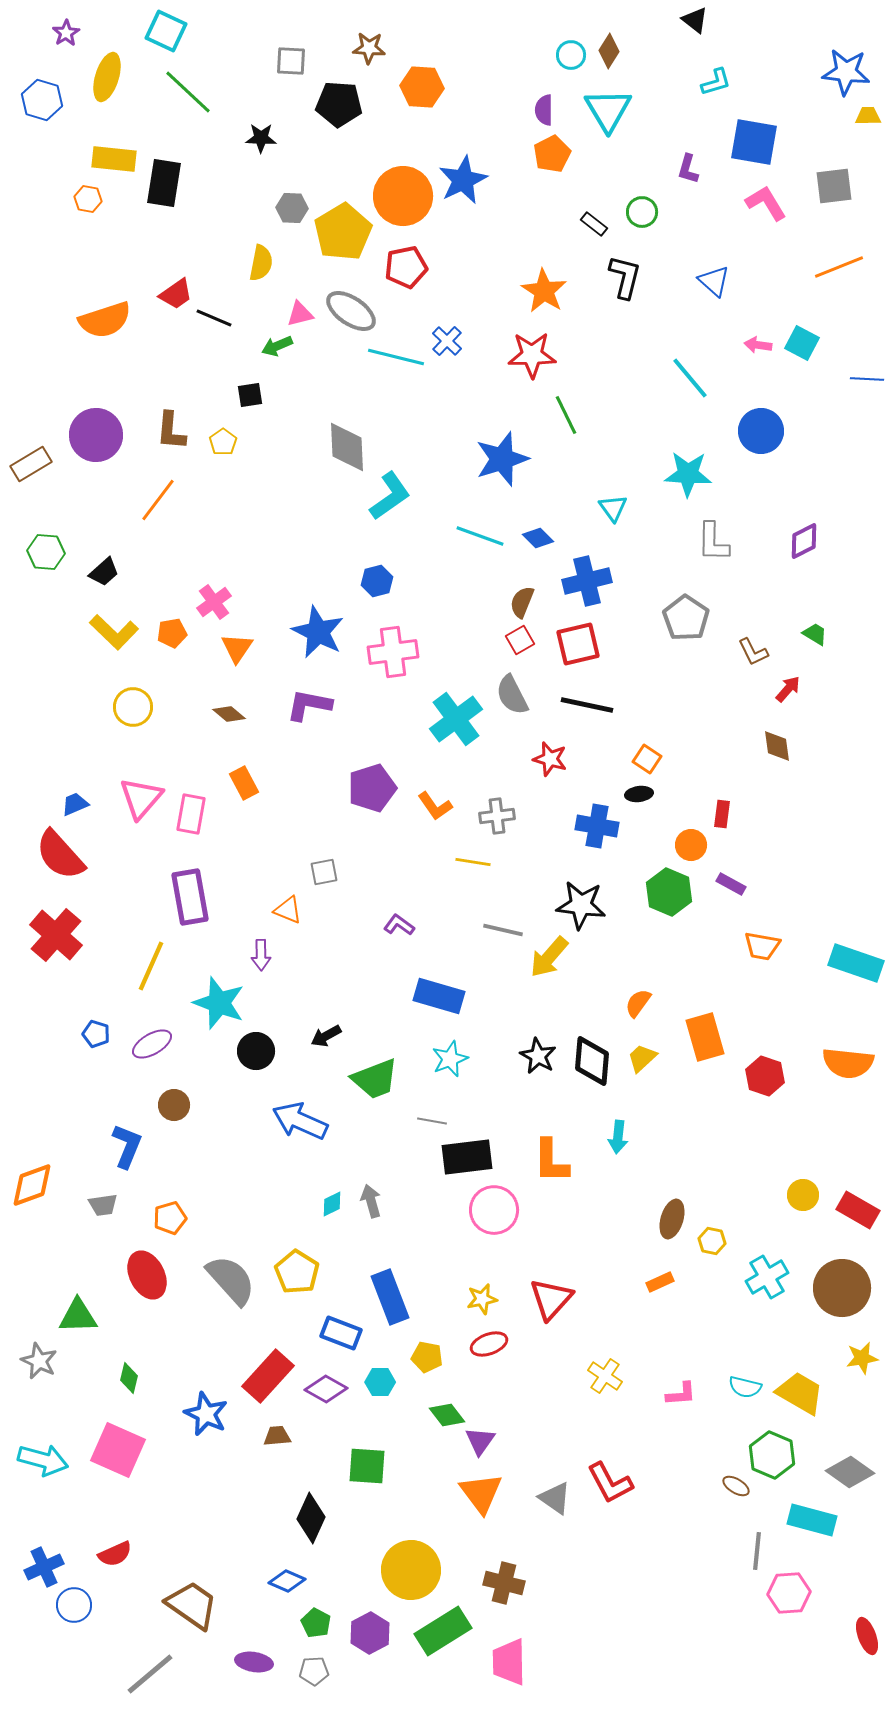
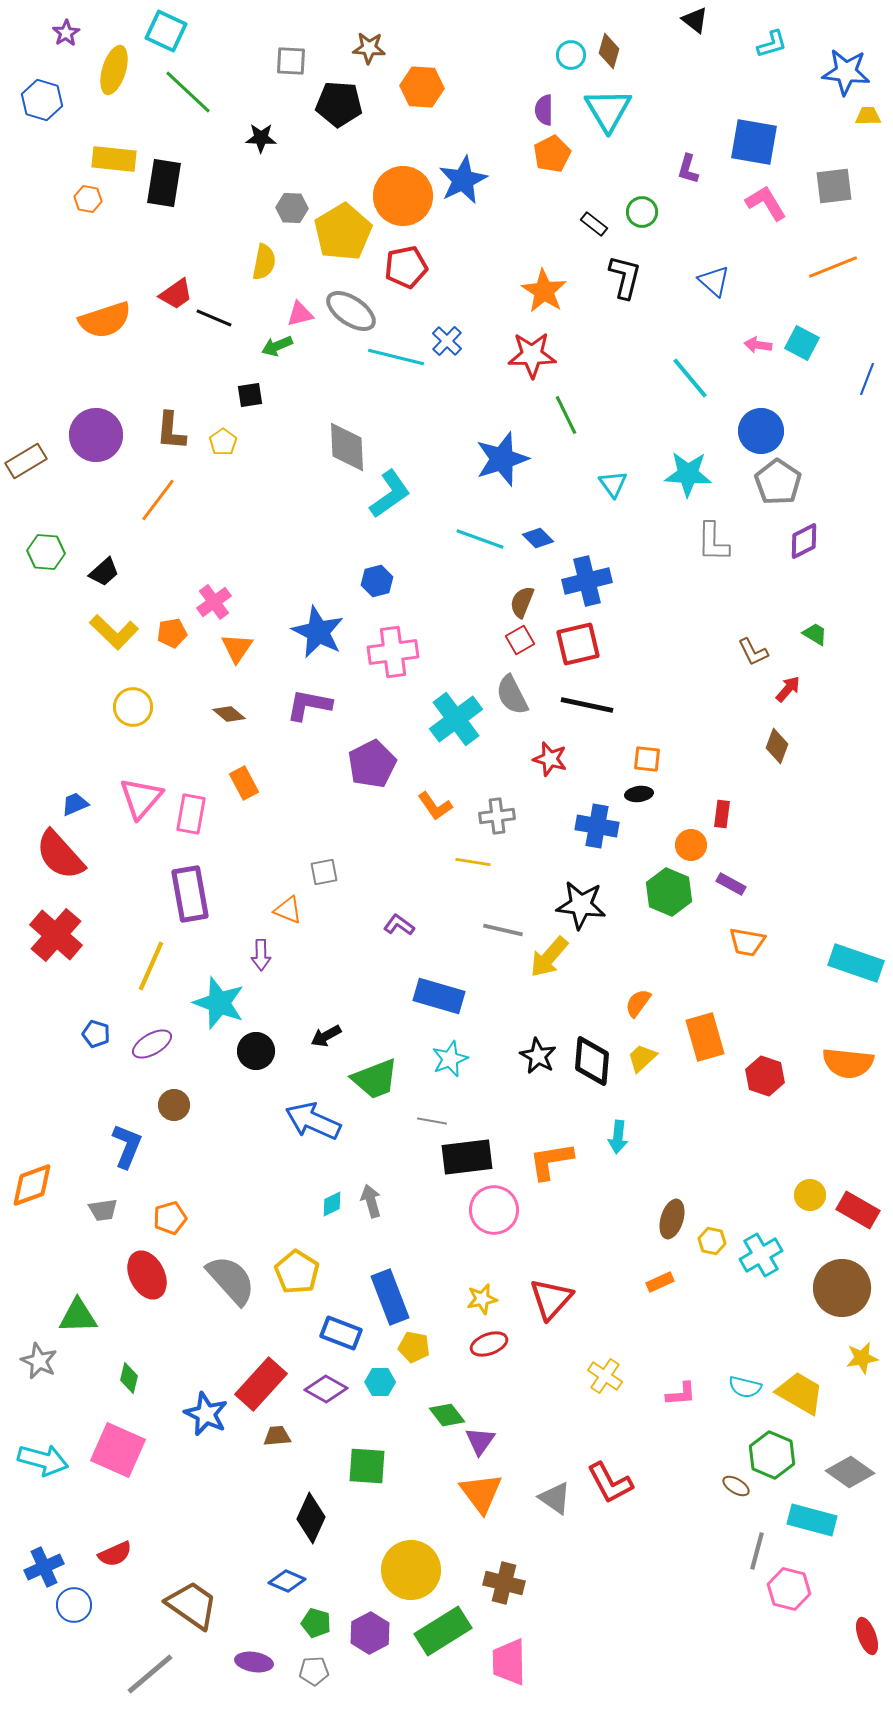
brown diamond at (609, 51): rotated 16 degrees counterclockwise
yellow ellipse at (107, 77): moved 7 px right, 7 px up
cyan L-shape at (716, 82): moved 56 px right, 38 px up
yellow semicircle at (261, 263): moved 3 px right, 1 px up
orange line at (839, 267): moved 6 px left
blue line at (867, 379): rotated 72 degrees counterclockwise
brown rectangle at (31, 464): moved 5 px left, 3 px up
cyan L-shape at (390, 496): moved 2 px up
cyan triangle at (613, 508): moved 24 px up
cyan line at (480, 536): moved 3 px down
gray pentagon at (686, 618): moved 92 px right, 136 px up
brown diamond at (777, 746): rotated 28 degrees clockwise
orange square at (647, 759): rotated 28 degrees counterclockwise
purple pentagon at (372, 788): moved 24 px up; rotated 9 degrees counterclockwise
purple rectangle at (190, 897): moved 3 px up
orange trapezoid at (762, 946): moved 15 px left, 4 px up
blue arrow at (300, 1121): moved 13 px right
orange L-shape at (551, 1161): rotated 81 degrees clockwise
yellow circle at (803, 1195): moved 7 px right
gray trapezoid at (103, 1205): moved 5 px down
cyan cross at (767, 1277): moved 6 px left, 22 px up
yellow pentagon at (427, 1357): moved 13 px left, 10 px up
red rectangle at (268, 1376): moved 7 px left, 8 px down
gray line at (757, 1551): rotated 9 degrees clockwise
pink hexagon at (789, 1593): moved 4 px up; rotated 18 degrees clockwise
green pentagon at (316, 1623): rotated 12 degrees counterclockwise
